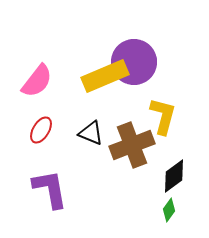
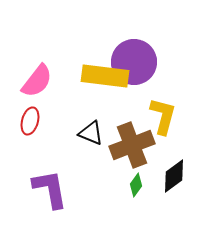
yellow rectangle: rotated 30 degrees clockwise
red ellipse: moved 11 px left, 9 px up; rotated 16 degrees counterclockwise
green diamond: moved 33 px left, 25 px up
